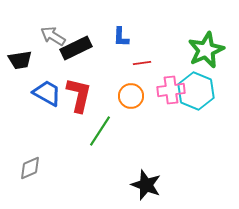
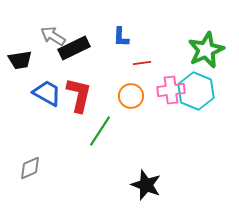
black rectangle: moved 2 px left
